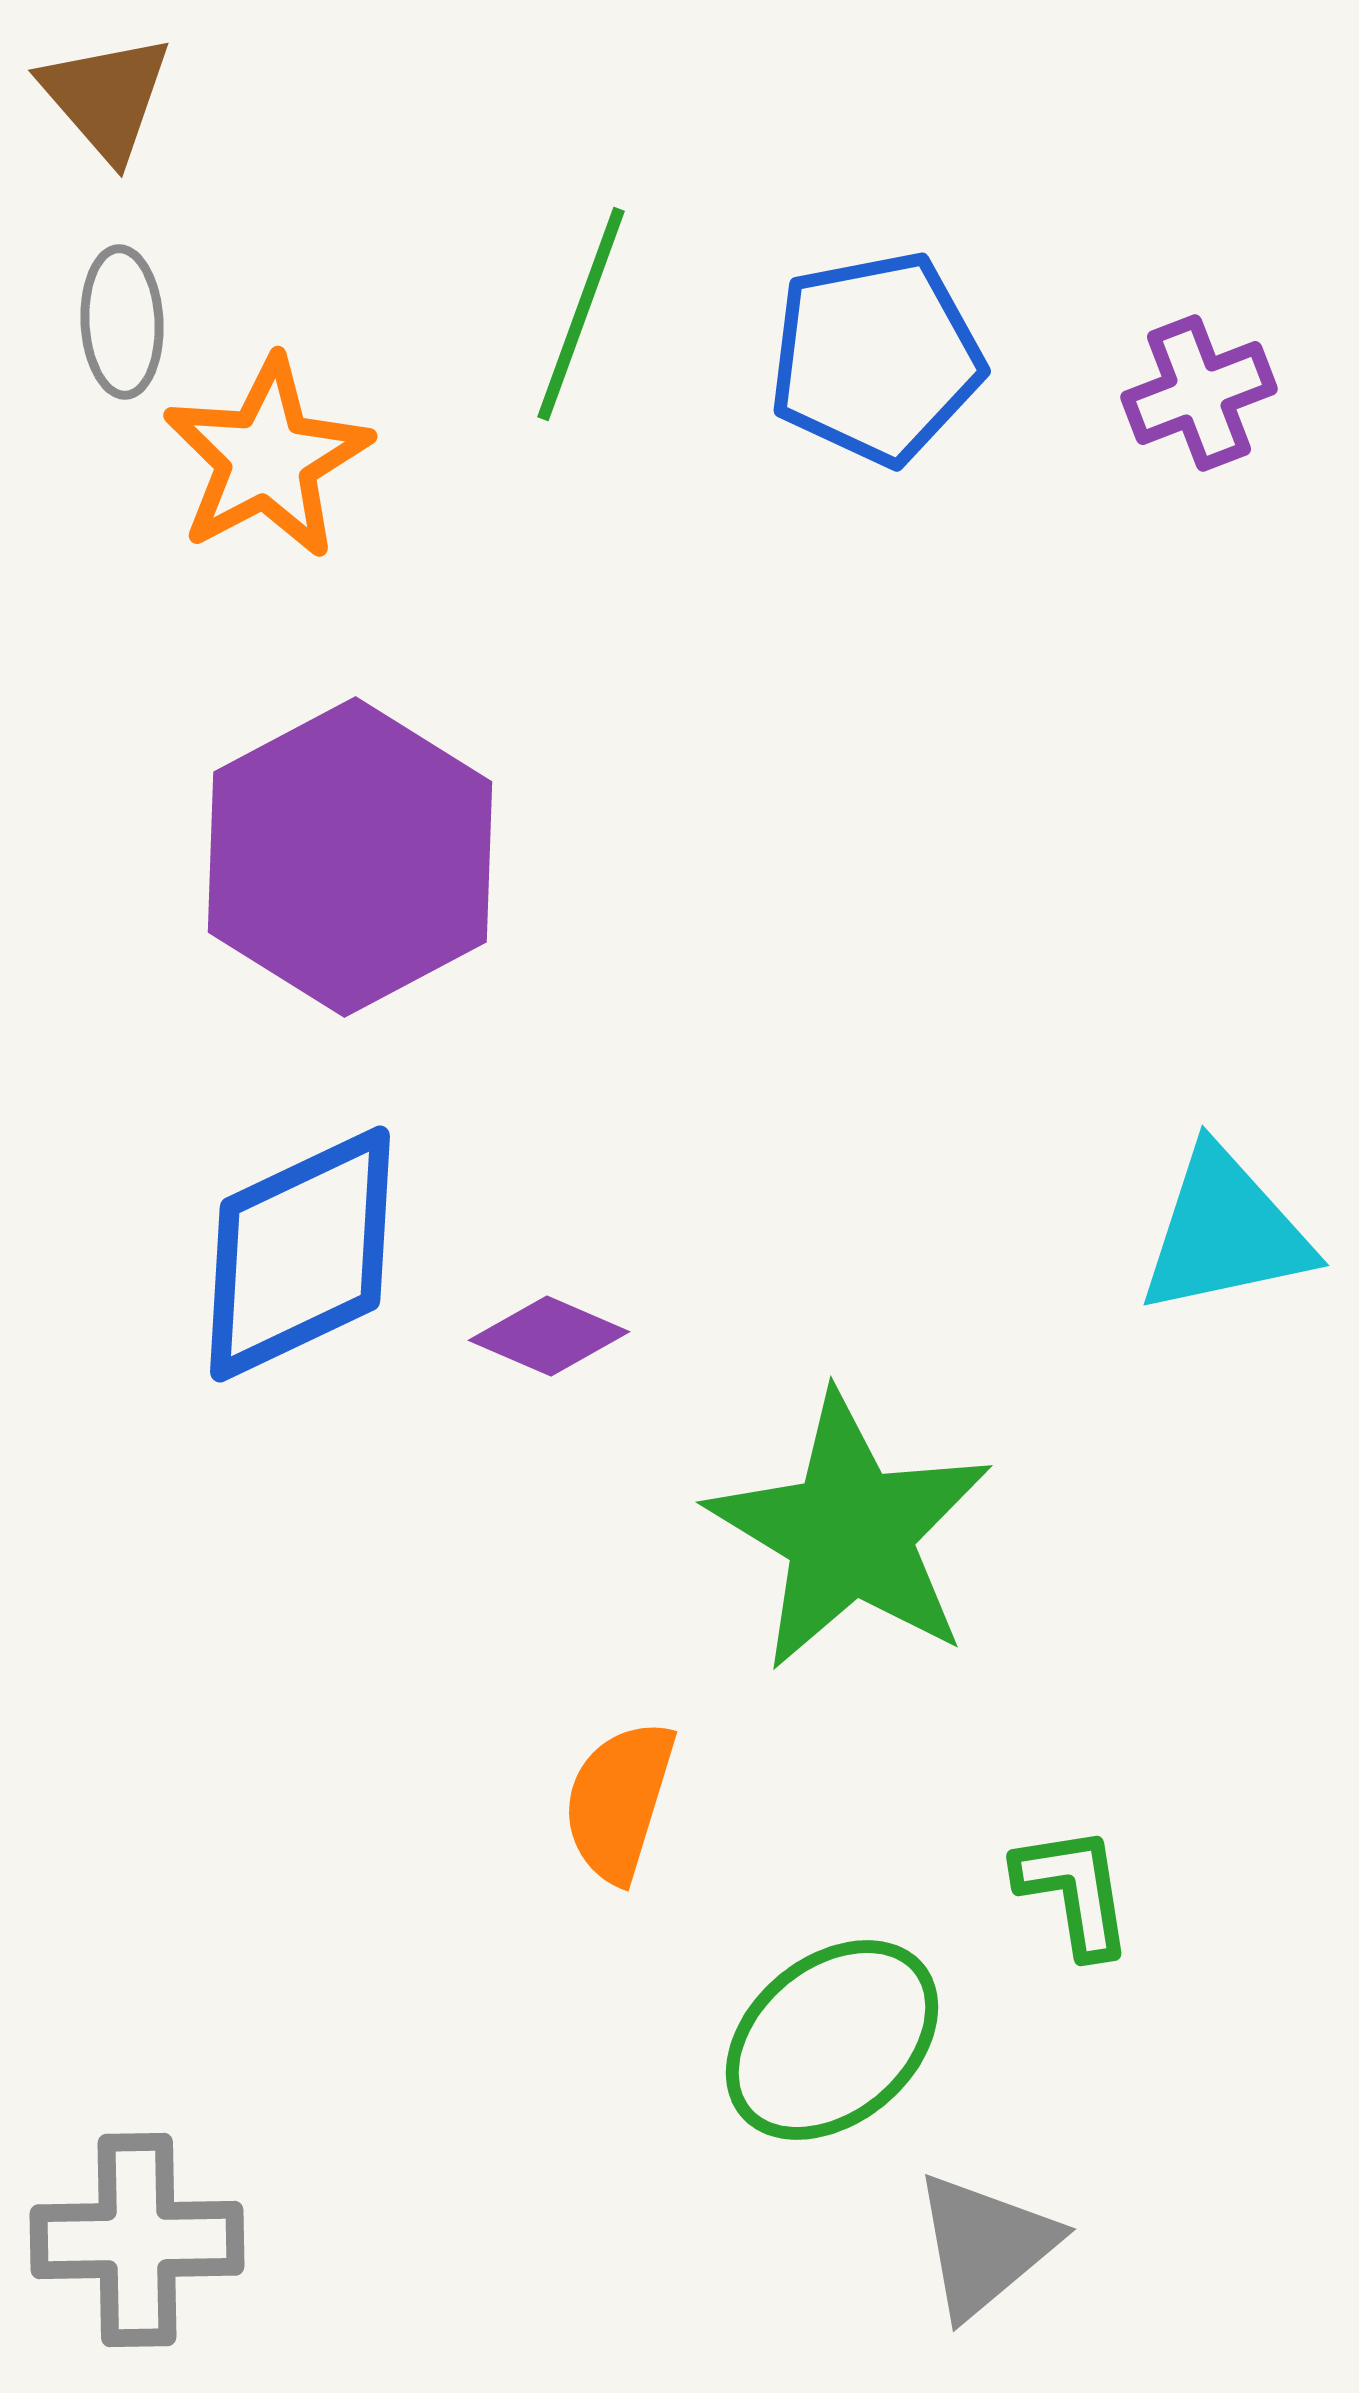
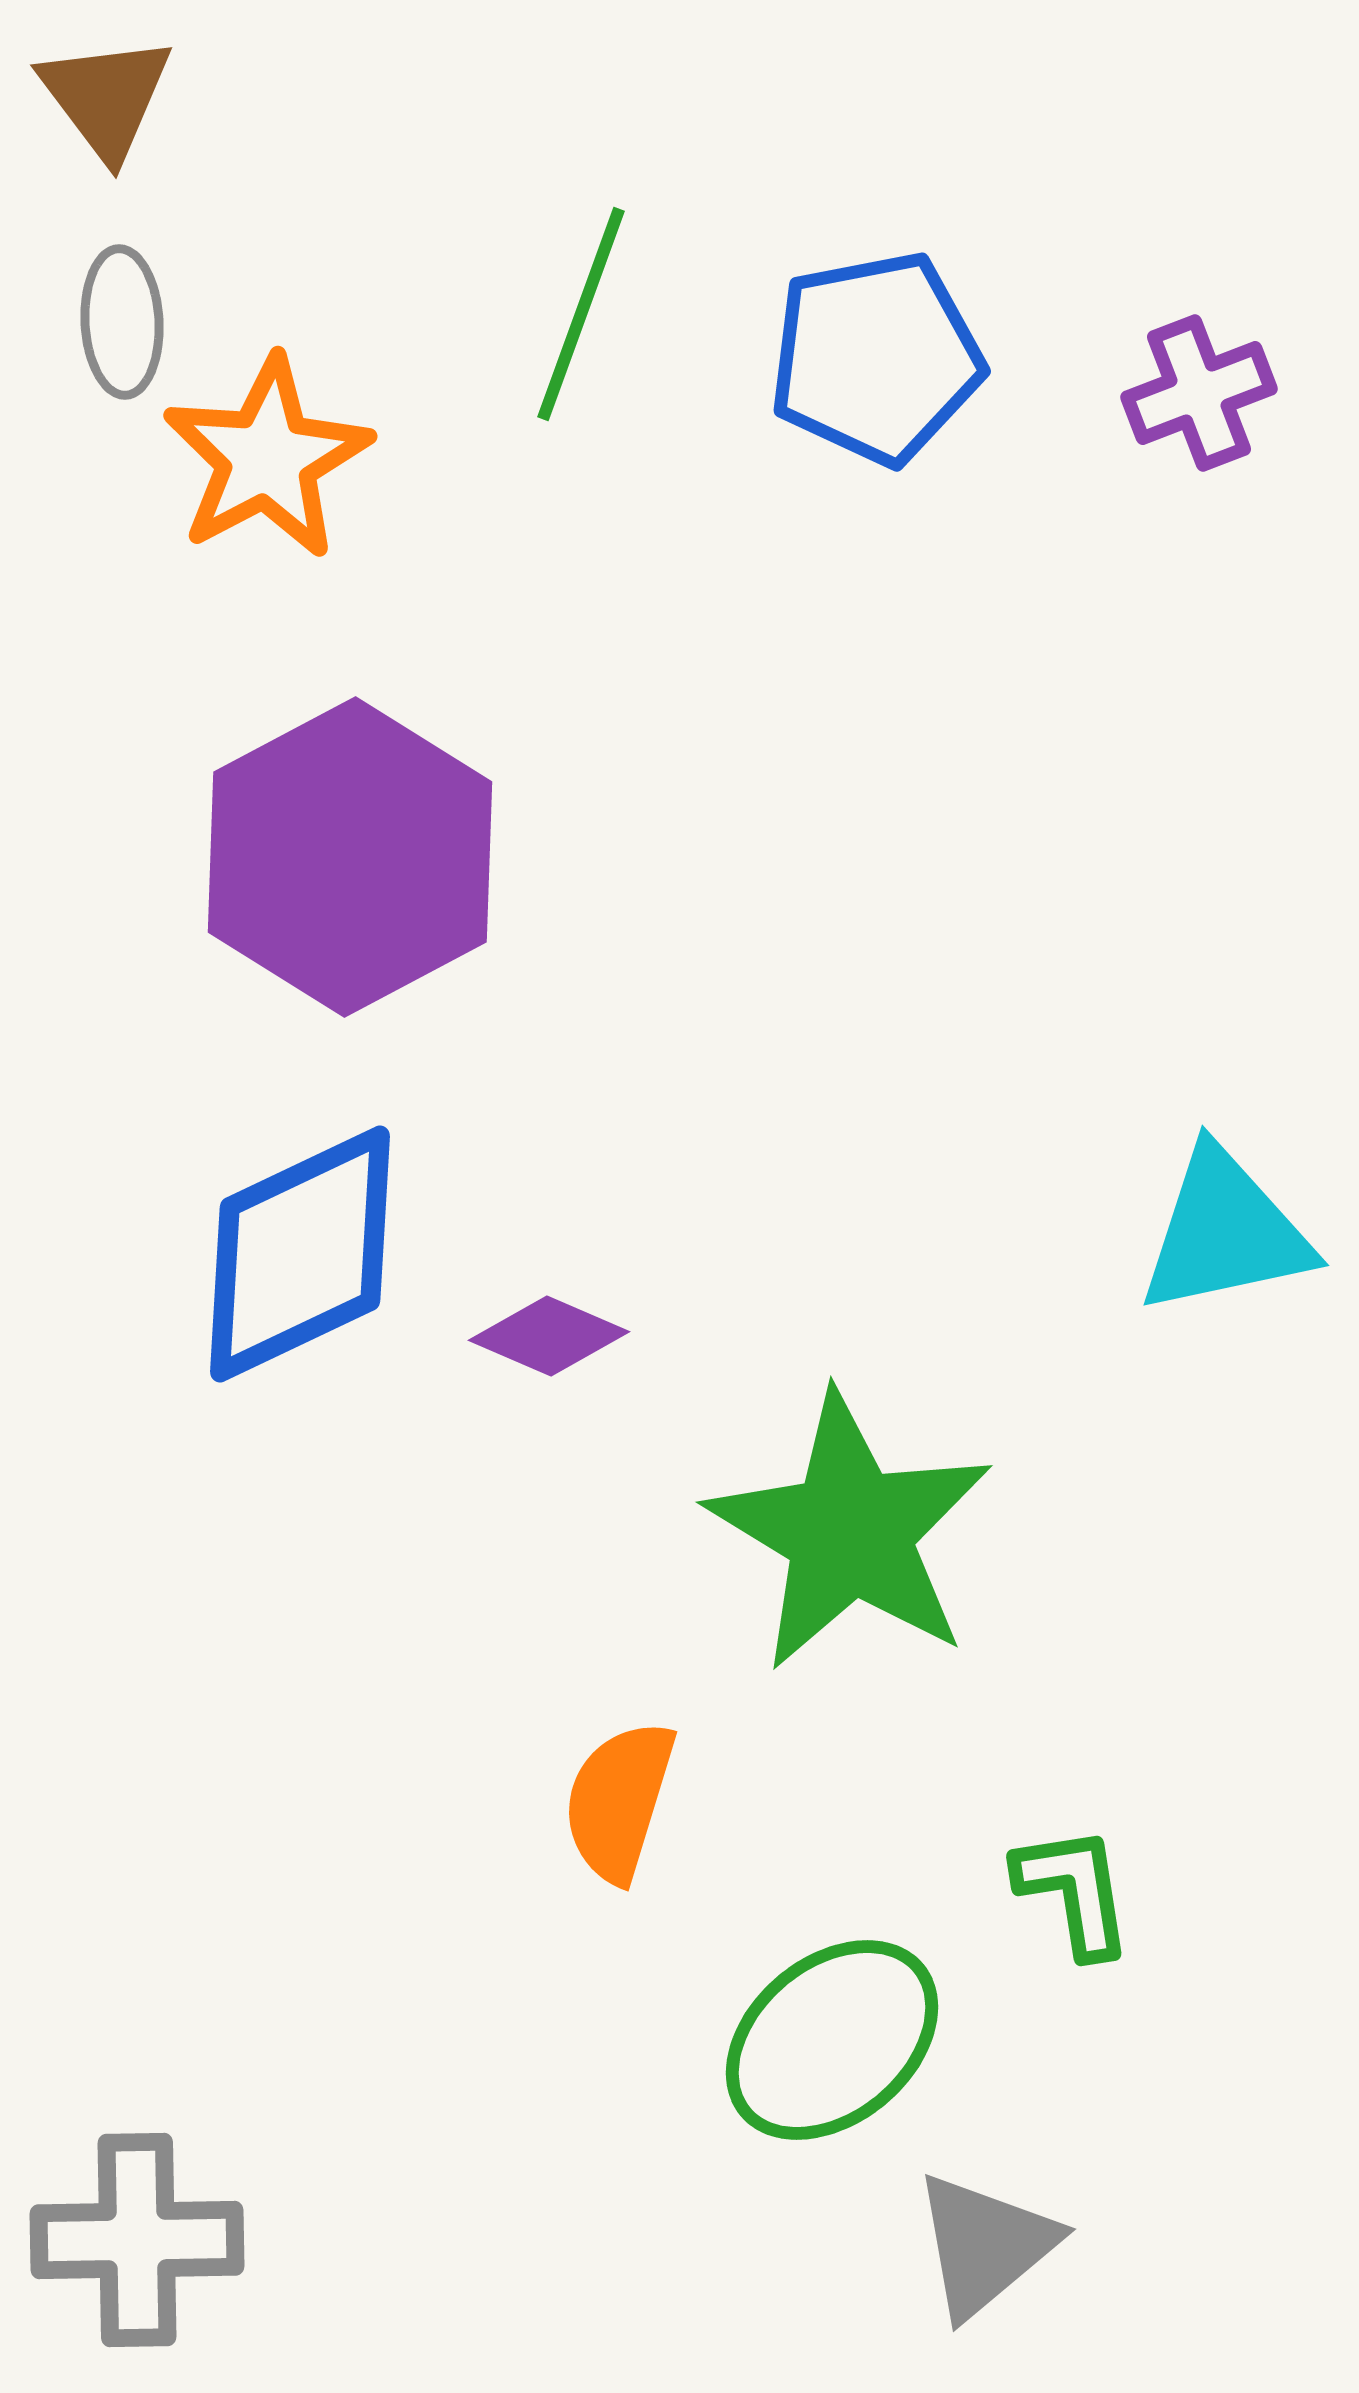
brown triangle: rotated 4 degrees clockwise
